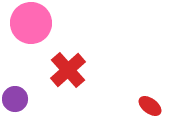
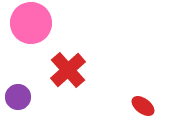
purple circle: moved 3 px right, 2 px up
red ellipse: moved 7 px left
